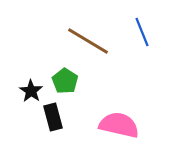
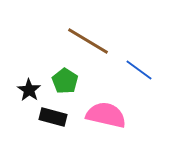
blue line: moved 3 px left, 38 px down; rotated 32 degrees counterclockwise
black star: moved 2 px left, 1 px up
black rectangle: rotated 60 degrees counterclockwise
pink semicircle: moved 13 px left, 10 px up
